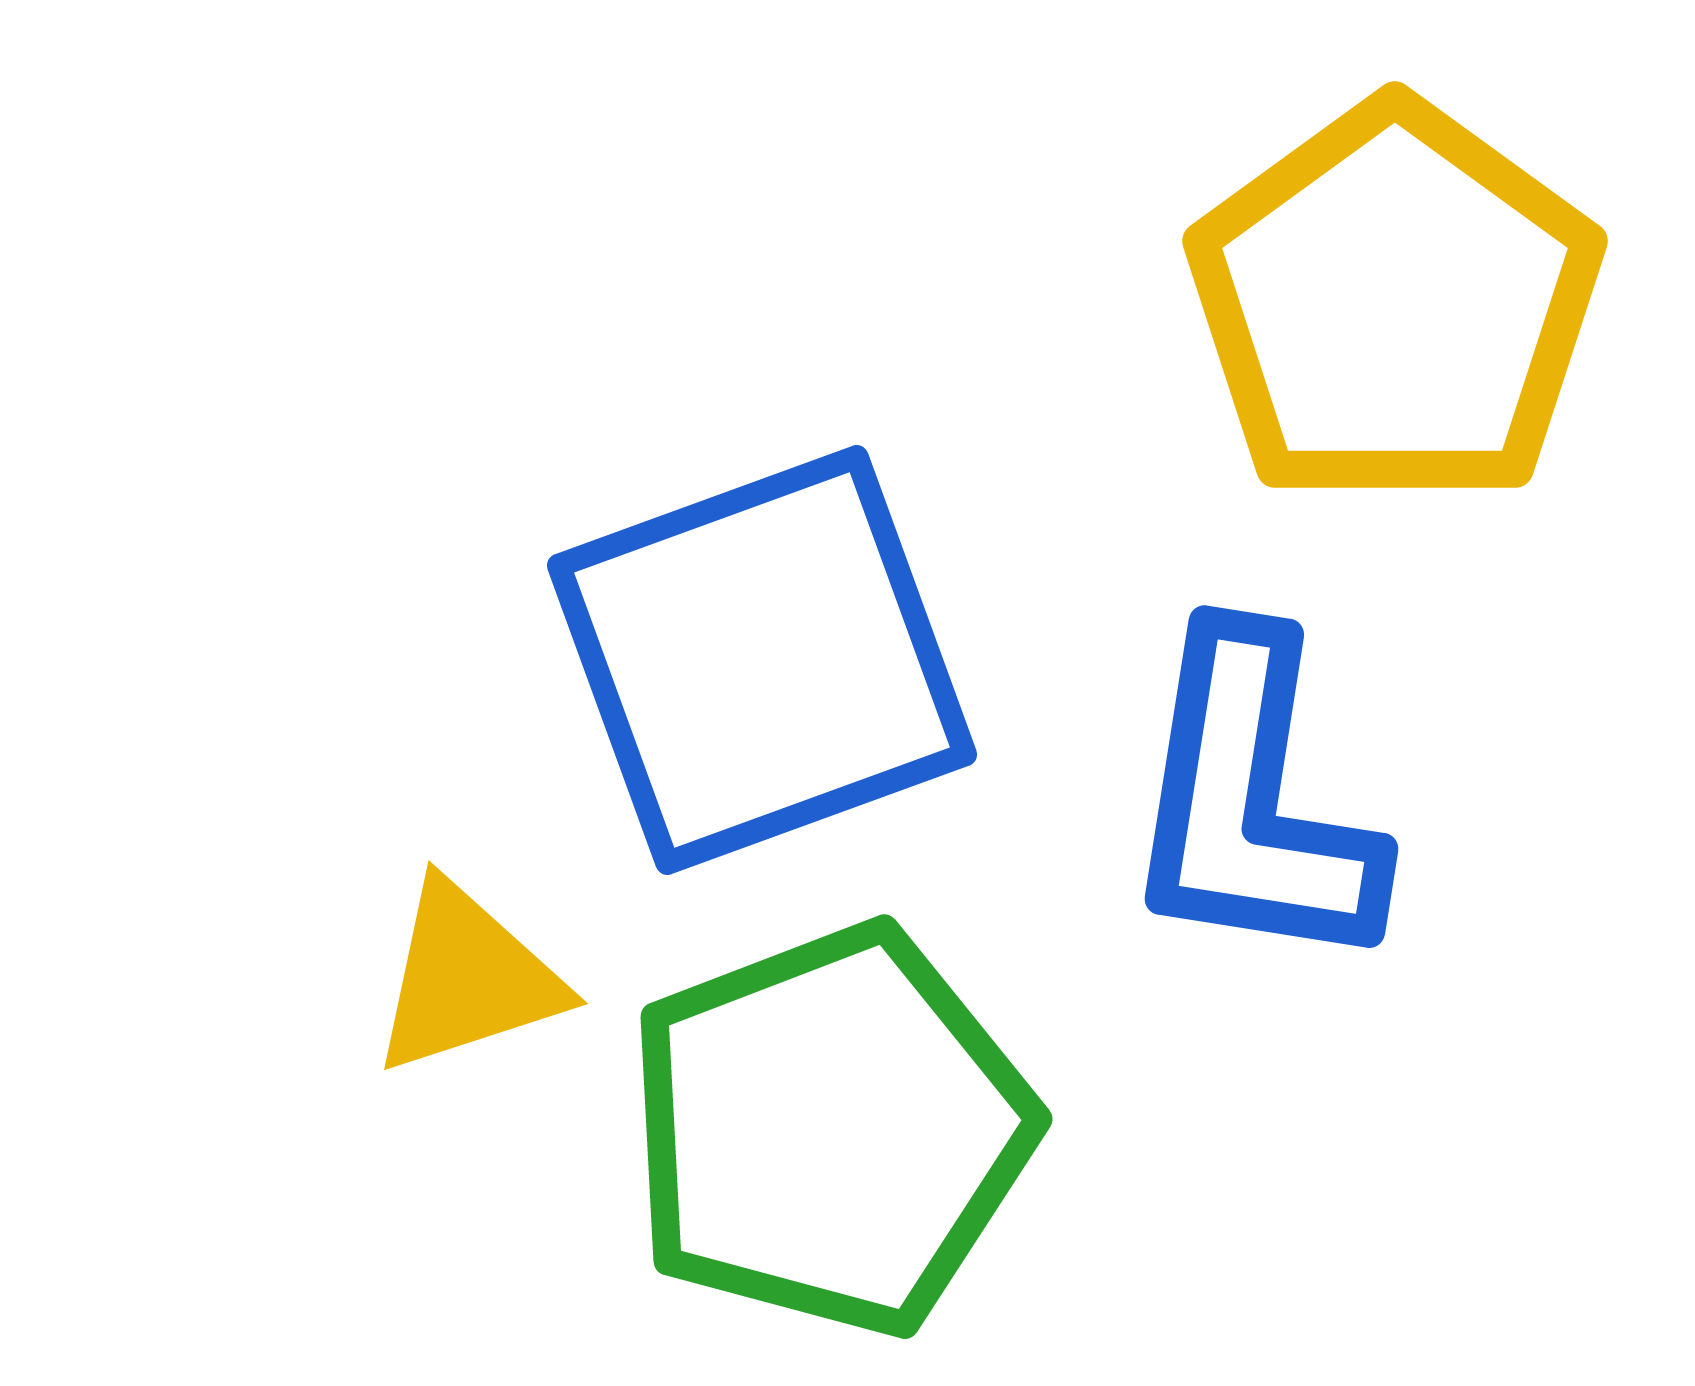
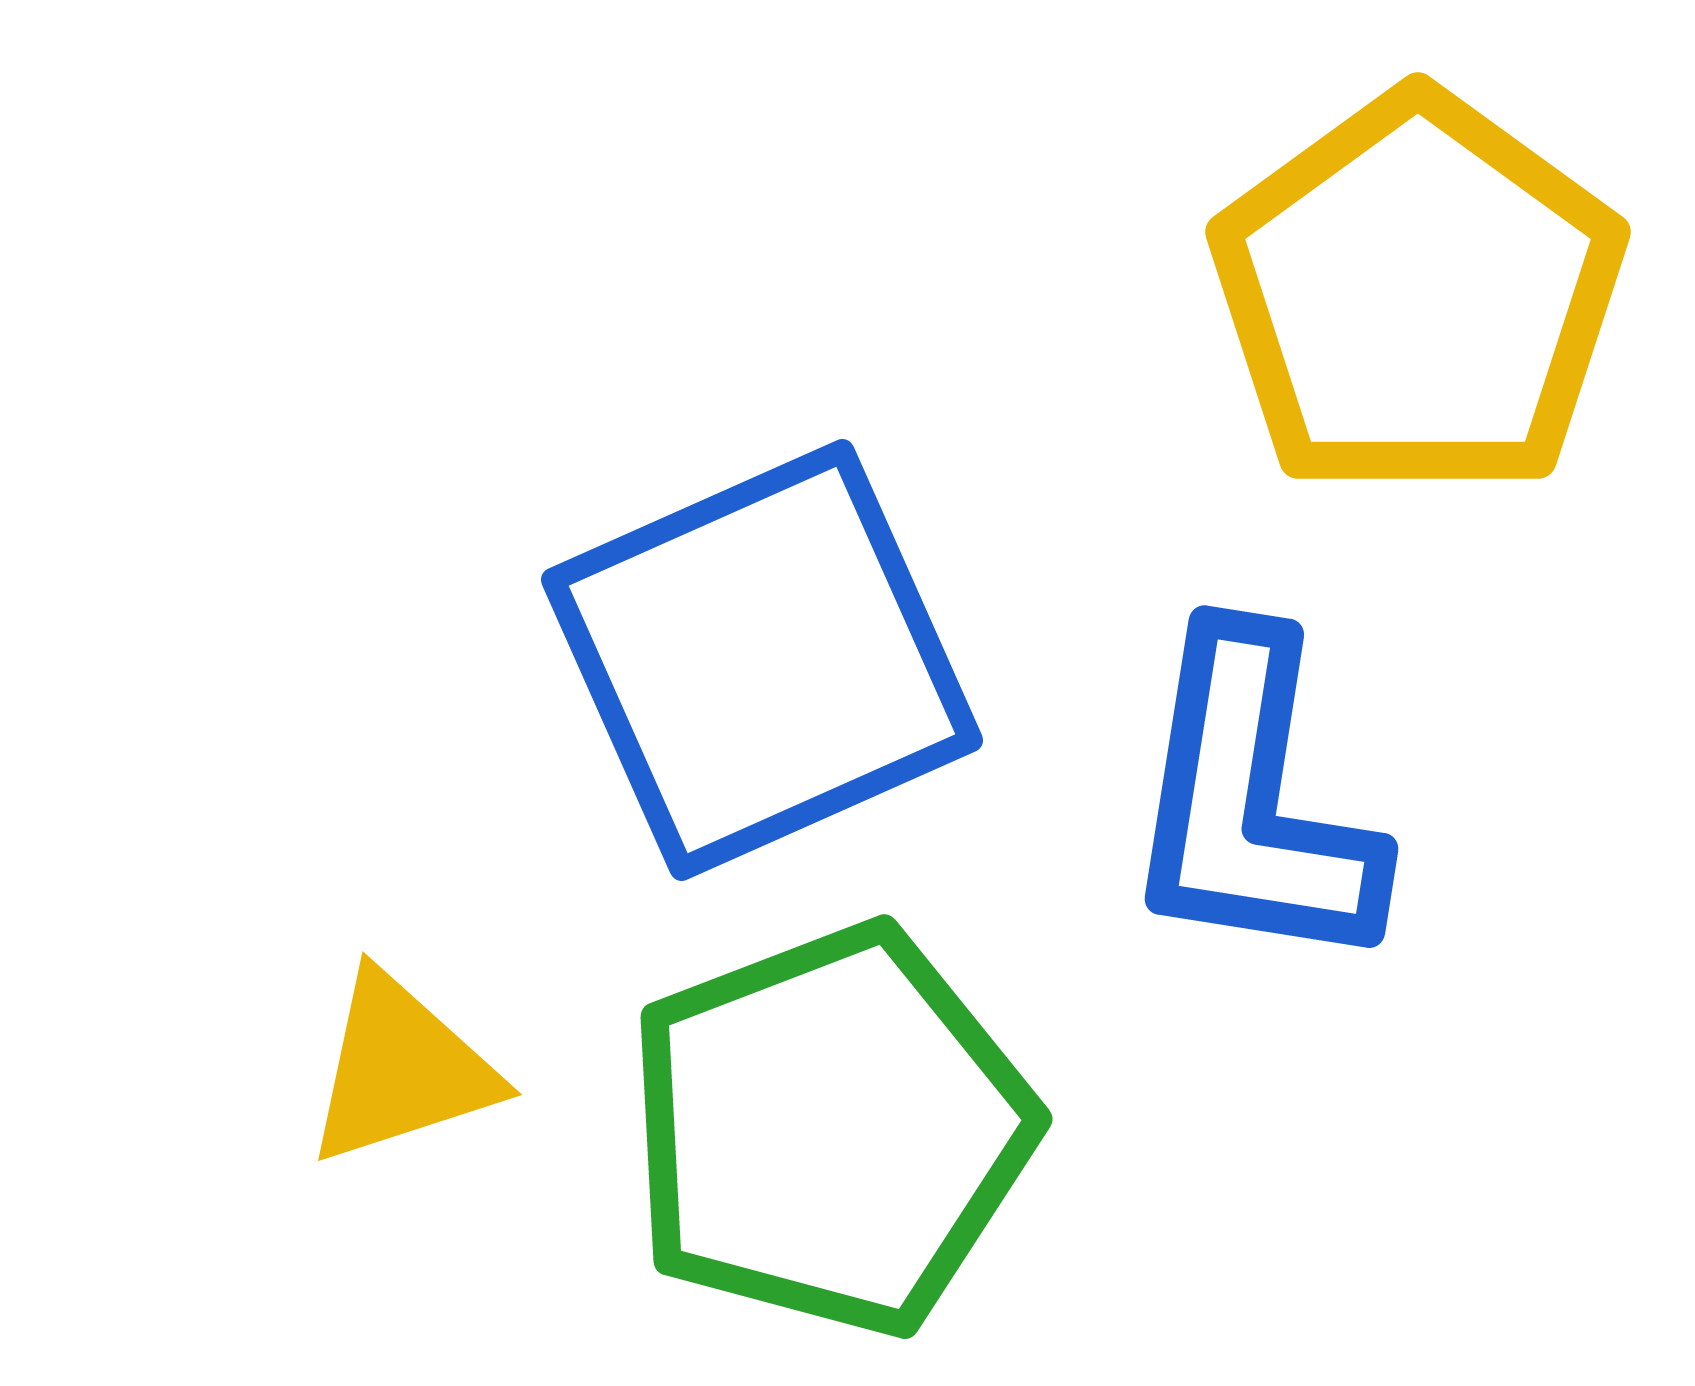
yellow pentagon: moved 23 px right, 9 px up
blue square: rotated 4 degrees counterclockwise
yellow triangle: moved 66 px left, 91 px down
